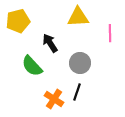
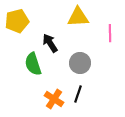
yellow pentagon: moved 1 px left
green semicircle: moved 1 px right, 2 px up; rotated 25 degrees clockwise
black line: moved 1 px right, 2 px down
